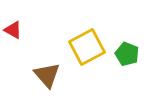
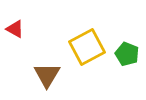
red triangle: moved 2 px right, 1 px up
brown triangle: rotated 12 degrees clockwise
